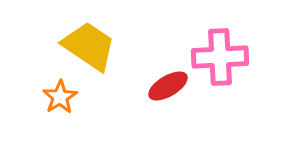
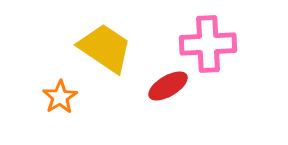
yellow trapezoid: moved 16 px right, 2 px down
pink cross: moved 12 px left, 13 px up
